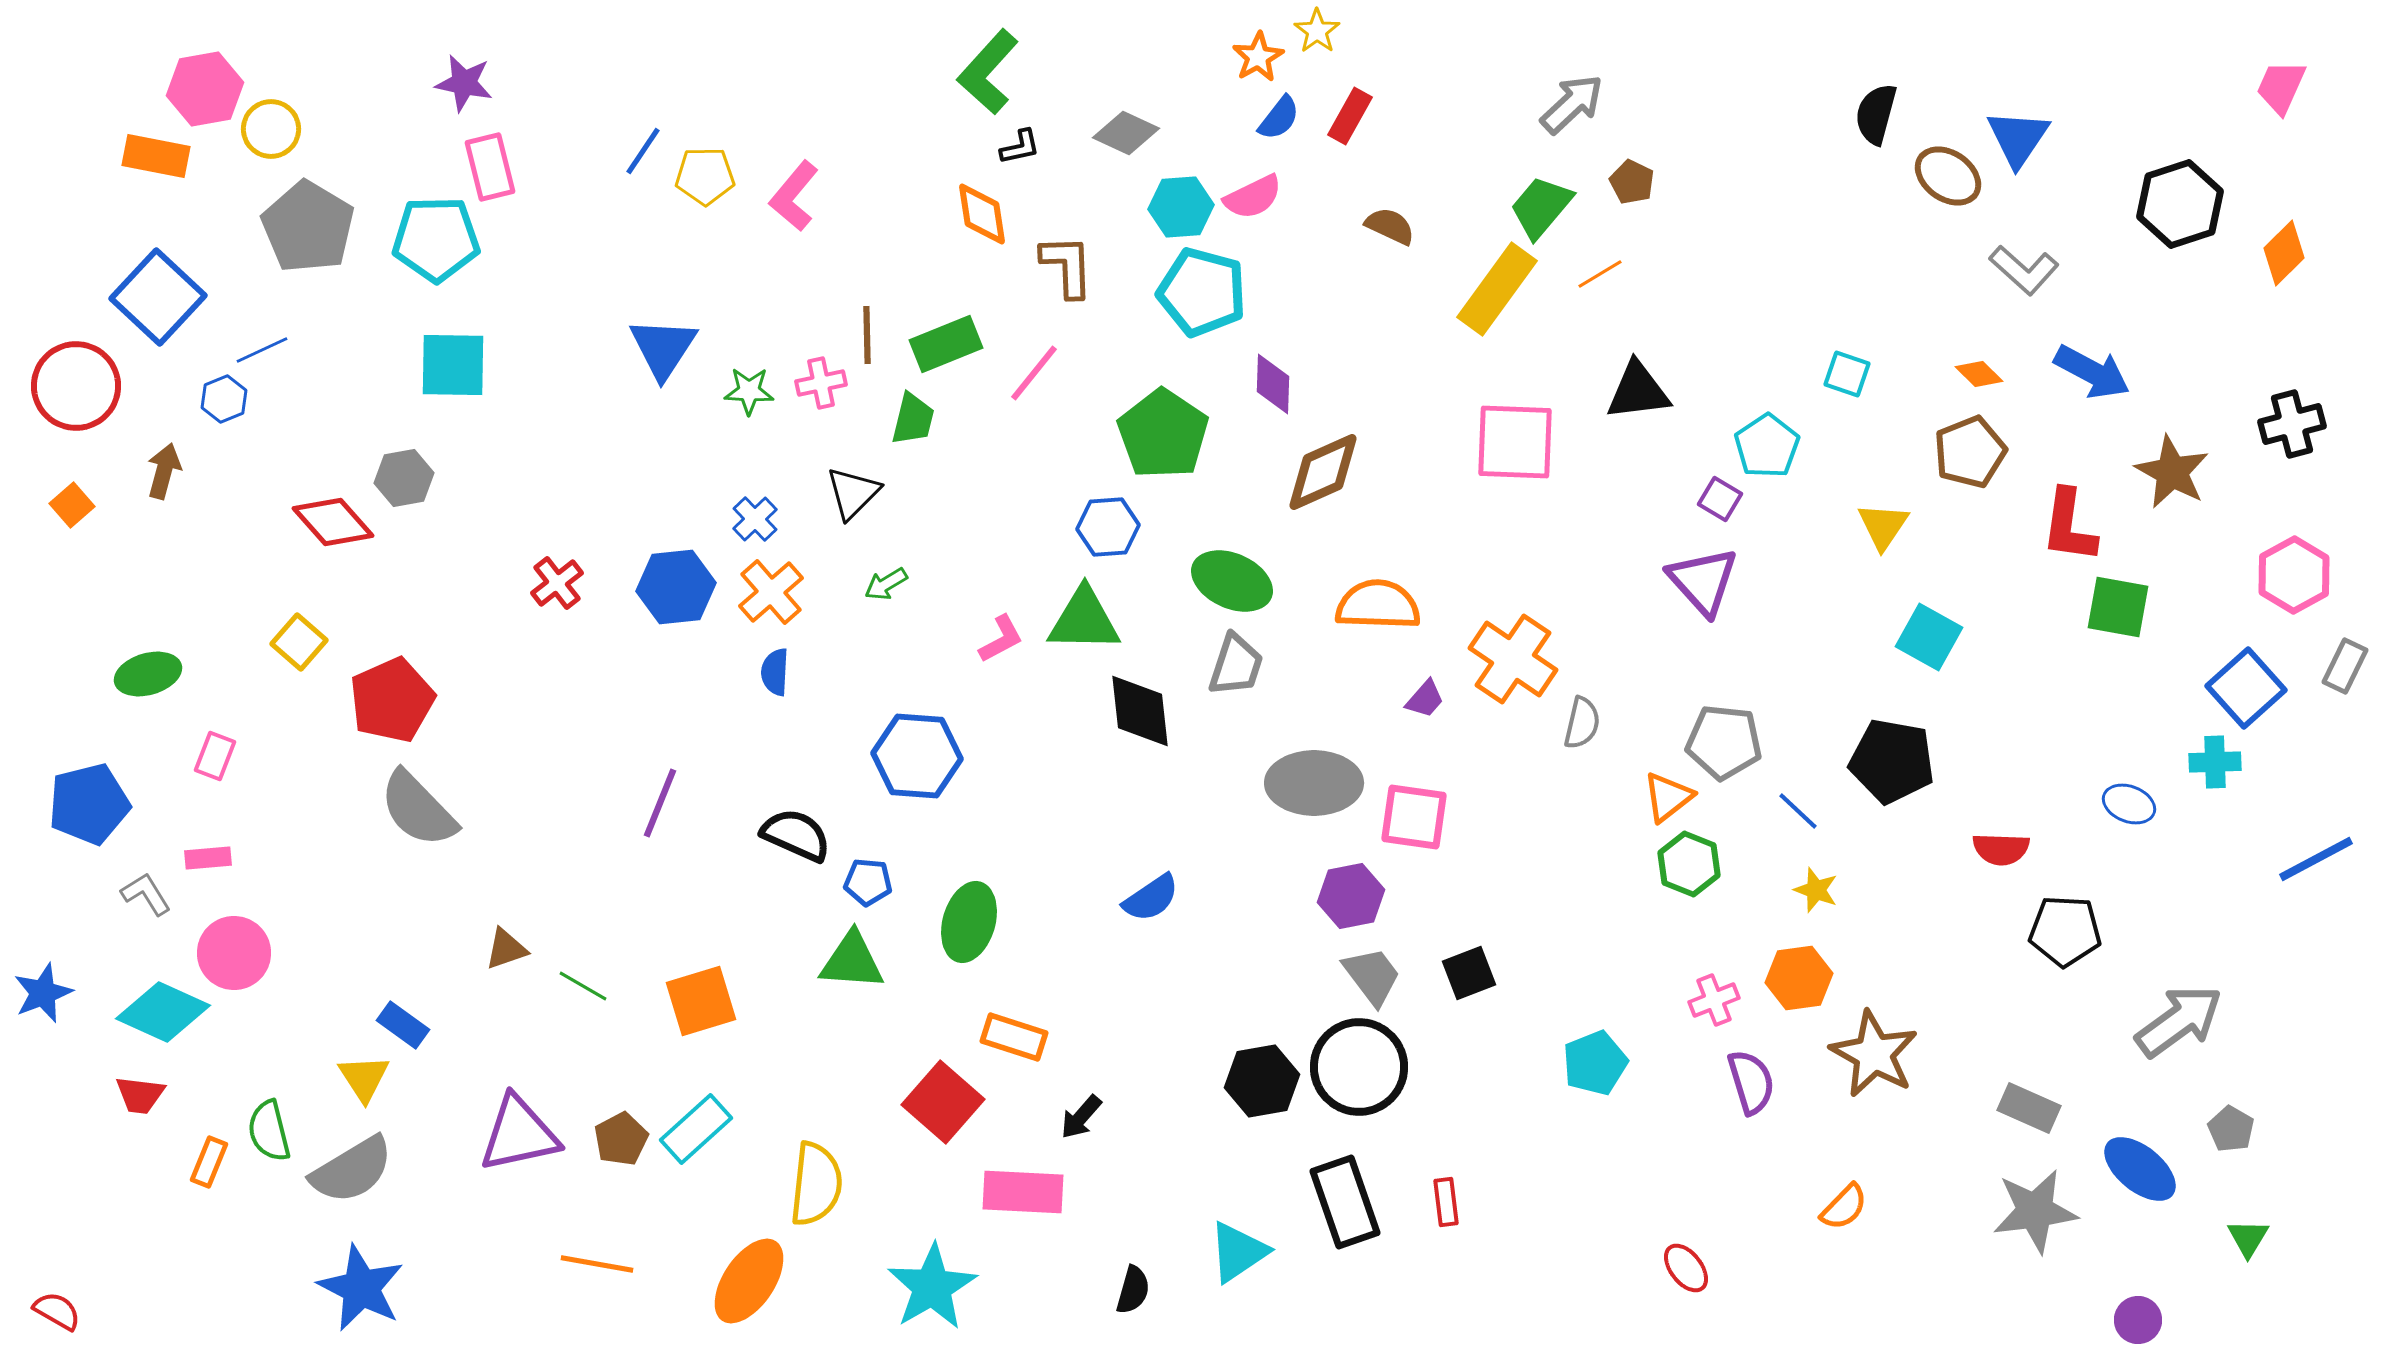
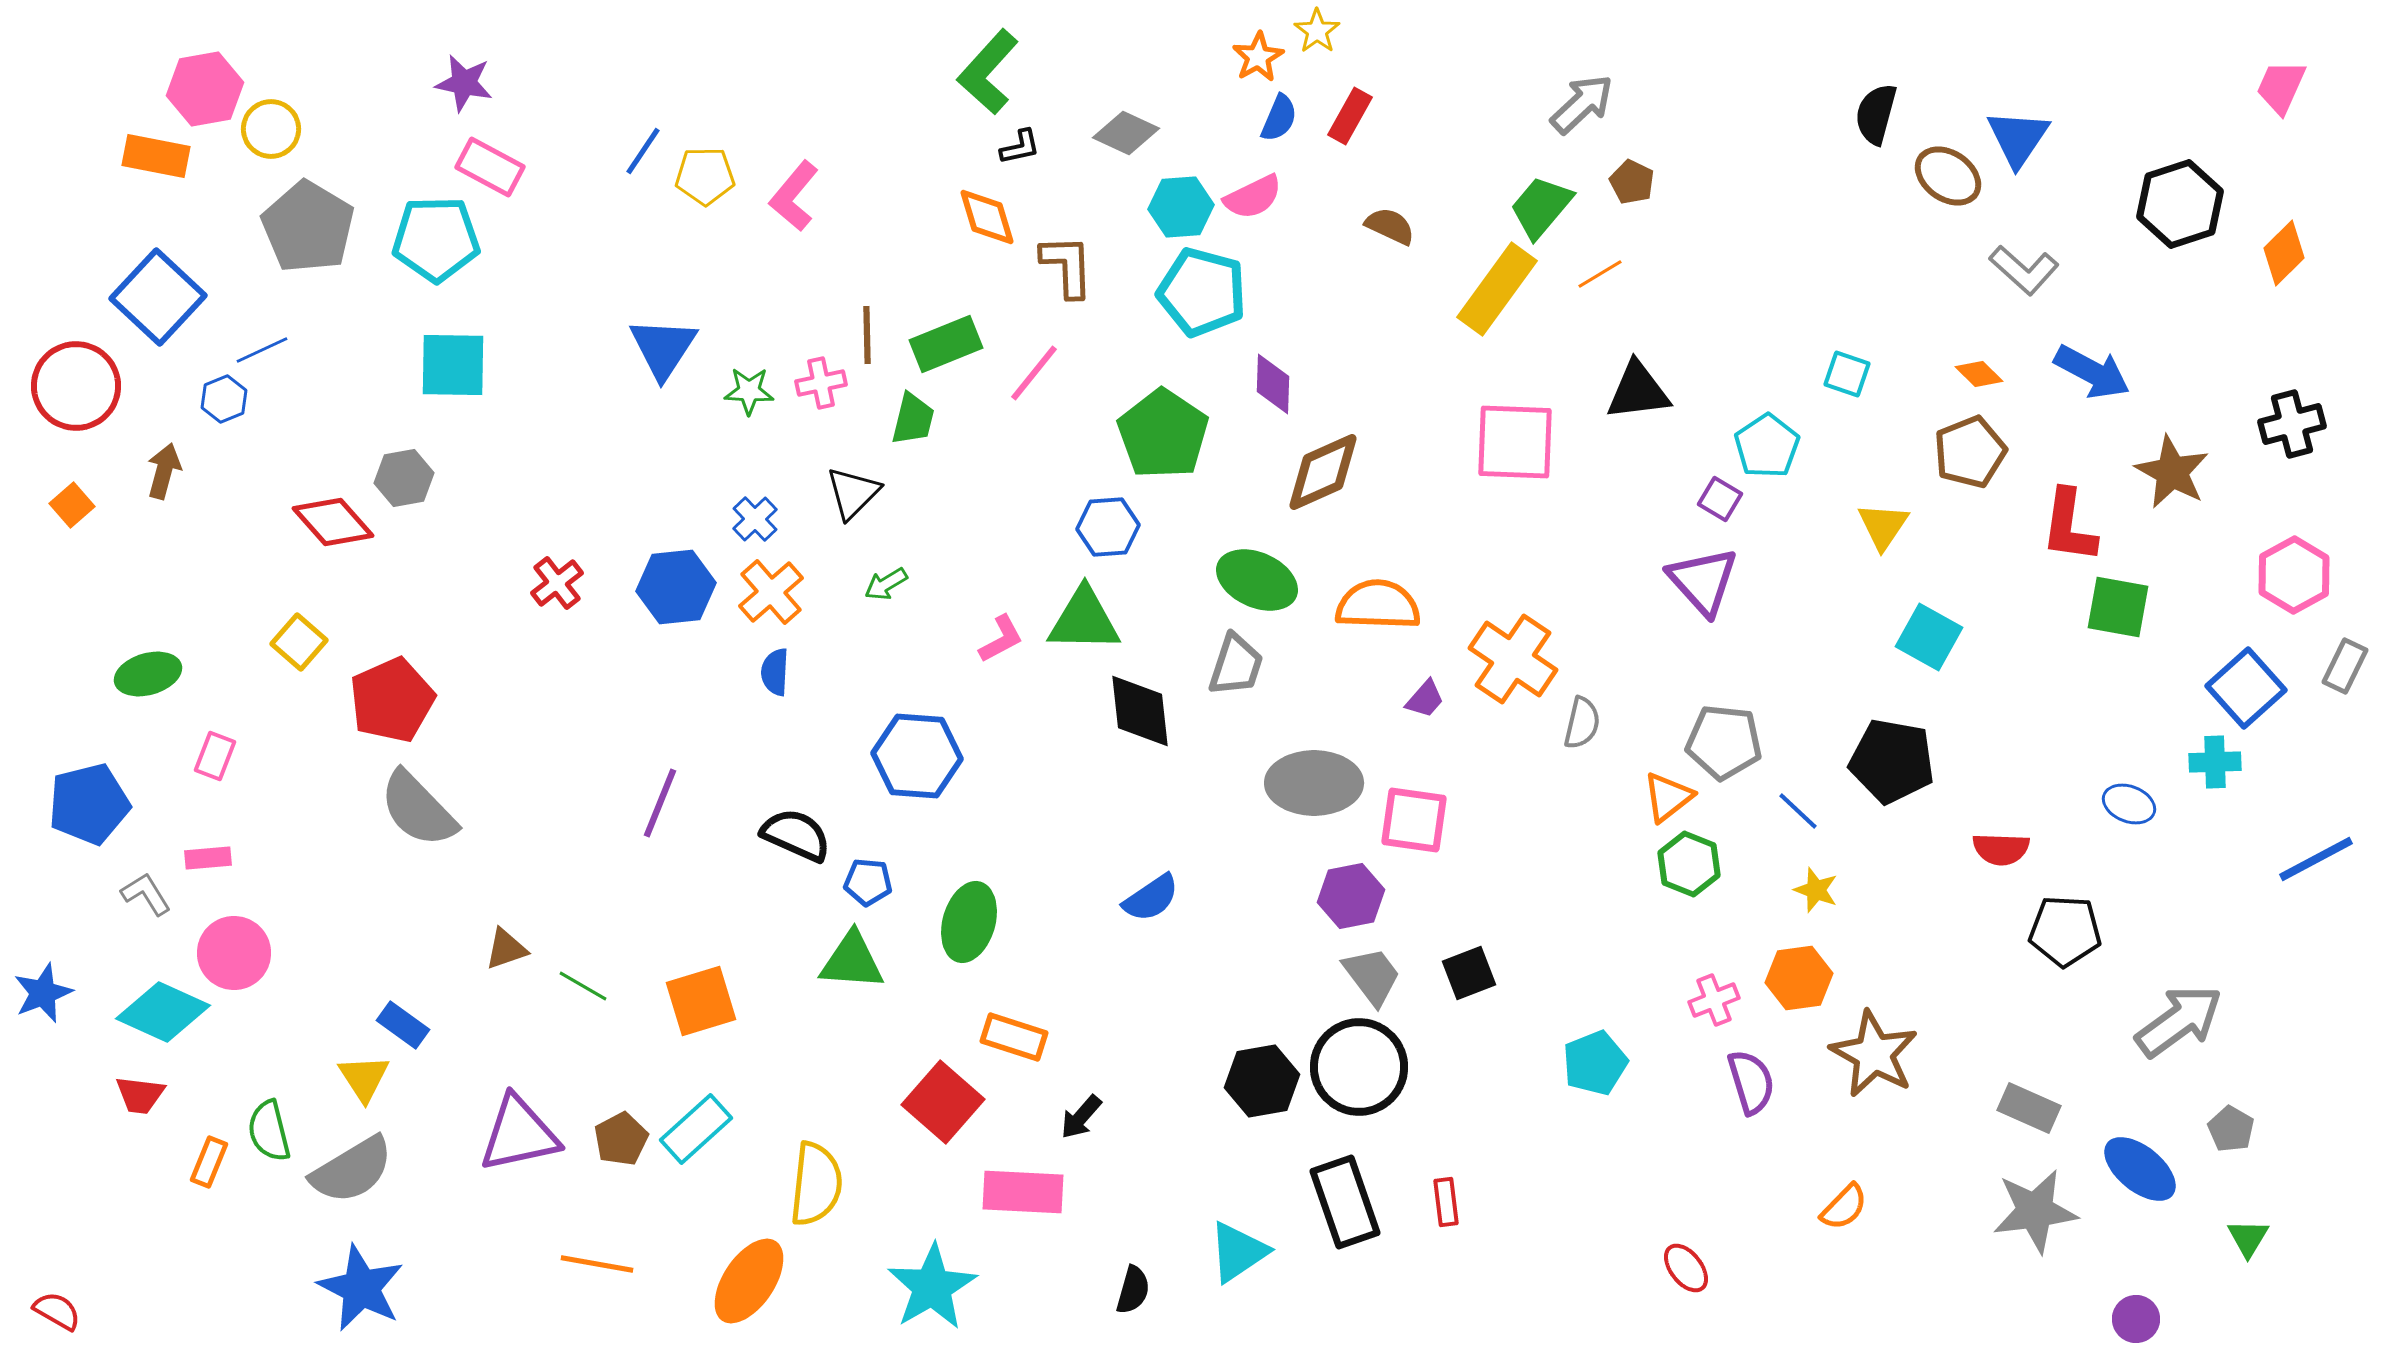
gray arrow at (1572, 104): moved 10 px right
blue semicircle at (1279, 118): rotated 15 degrees counterclockwise
pink rectangle at (490, 167): rotated 48 degrees counterclockwise
orange diamond at (982, 214): moved 5 px right, 3 px down; rotated 8 degrees counterclockwise
green ellipse at (1232, 581): moved 25 px right, 1 px up
pink square at (1414, 817): moved 3 px down
purple circle at (2138, 1320): moved 2 px left, 1 px up
